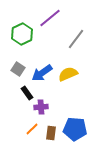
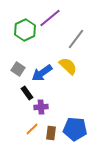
green hexagon: moved 3 px right, 4 px up
yellow semicircle: moved 8 px up; rotated 66 degrees clockwise
